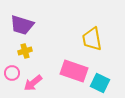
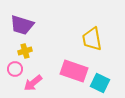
pink circle: moved 3 px right, 4 px up
